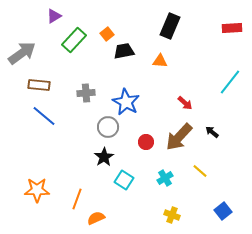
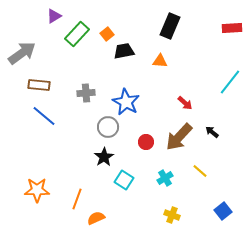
green rectangle: moved 3 px right, 6 px up
